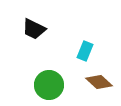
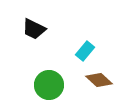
cyan rectangle: rotated 18 degrees clockwise
brown diamond: moved 2 px up
